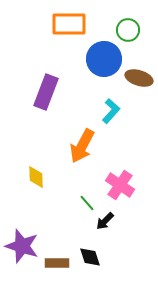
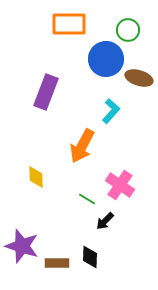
blue circle: moved 2 px right
green line: moved 4 px up; rotated 18 degrees counterclockwise
black diamond: rotated 20 degrees clockwise
